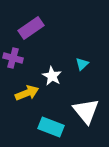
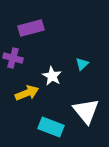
purple rectangle: rotated 20 degrees clockwise
